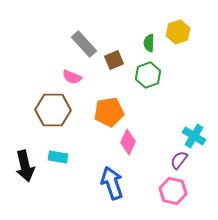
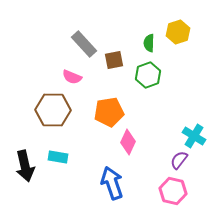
brown square: rotated 12 degrees clockwise
